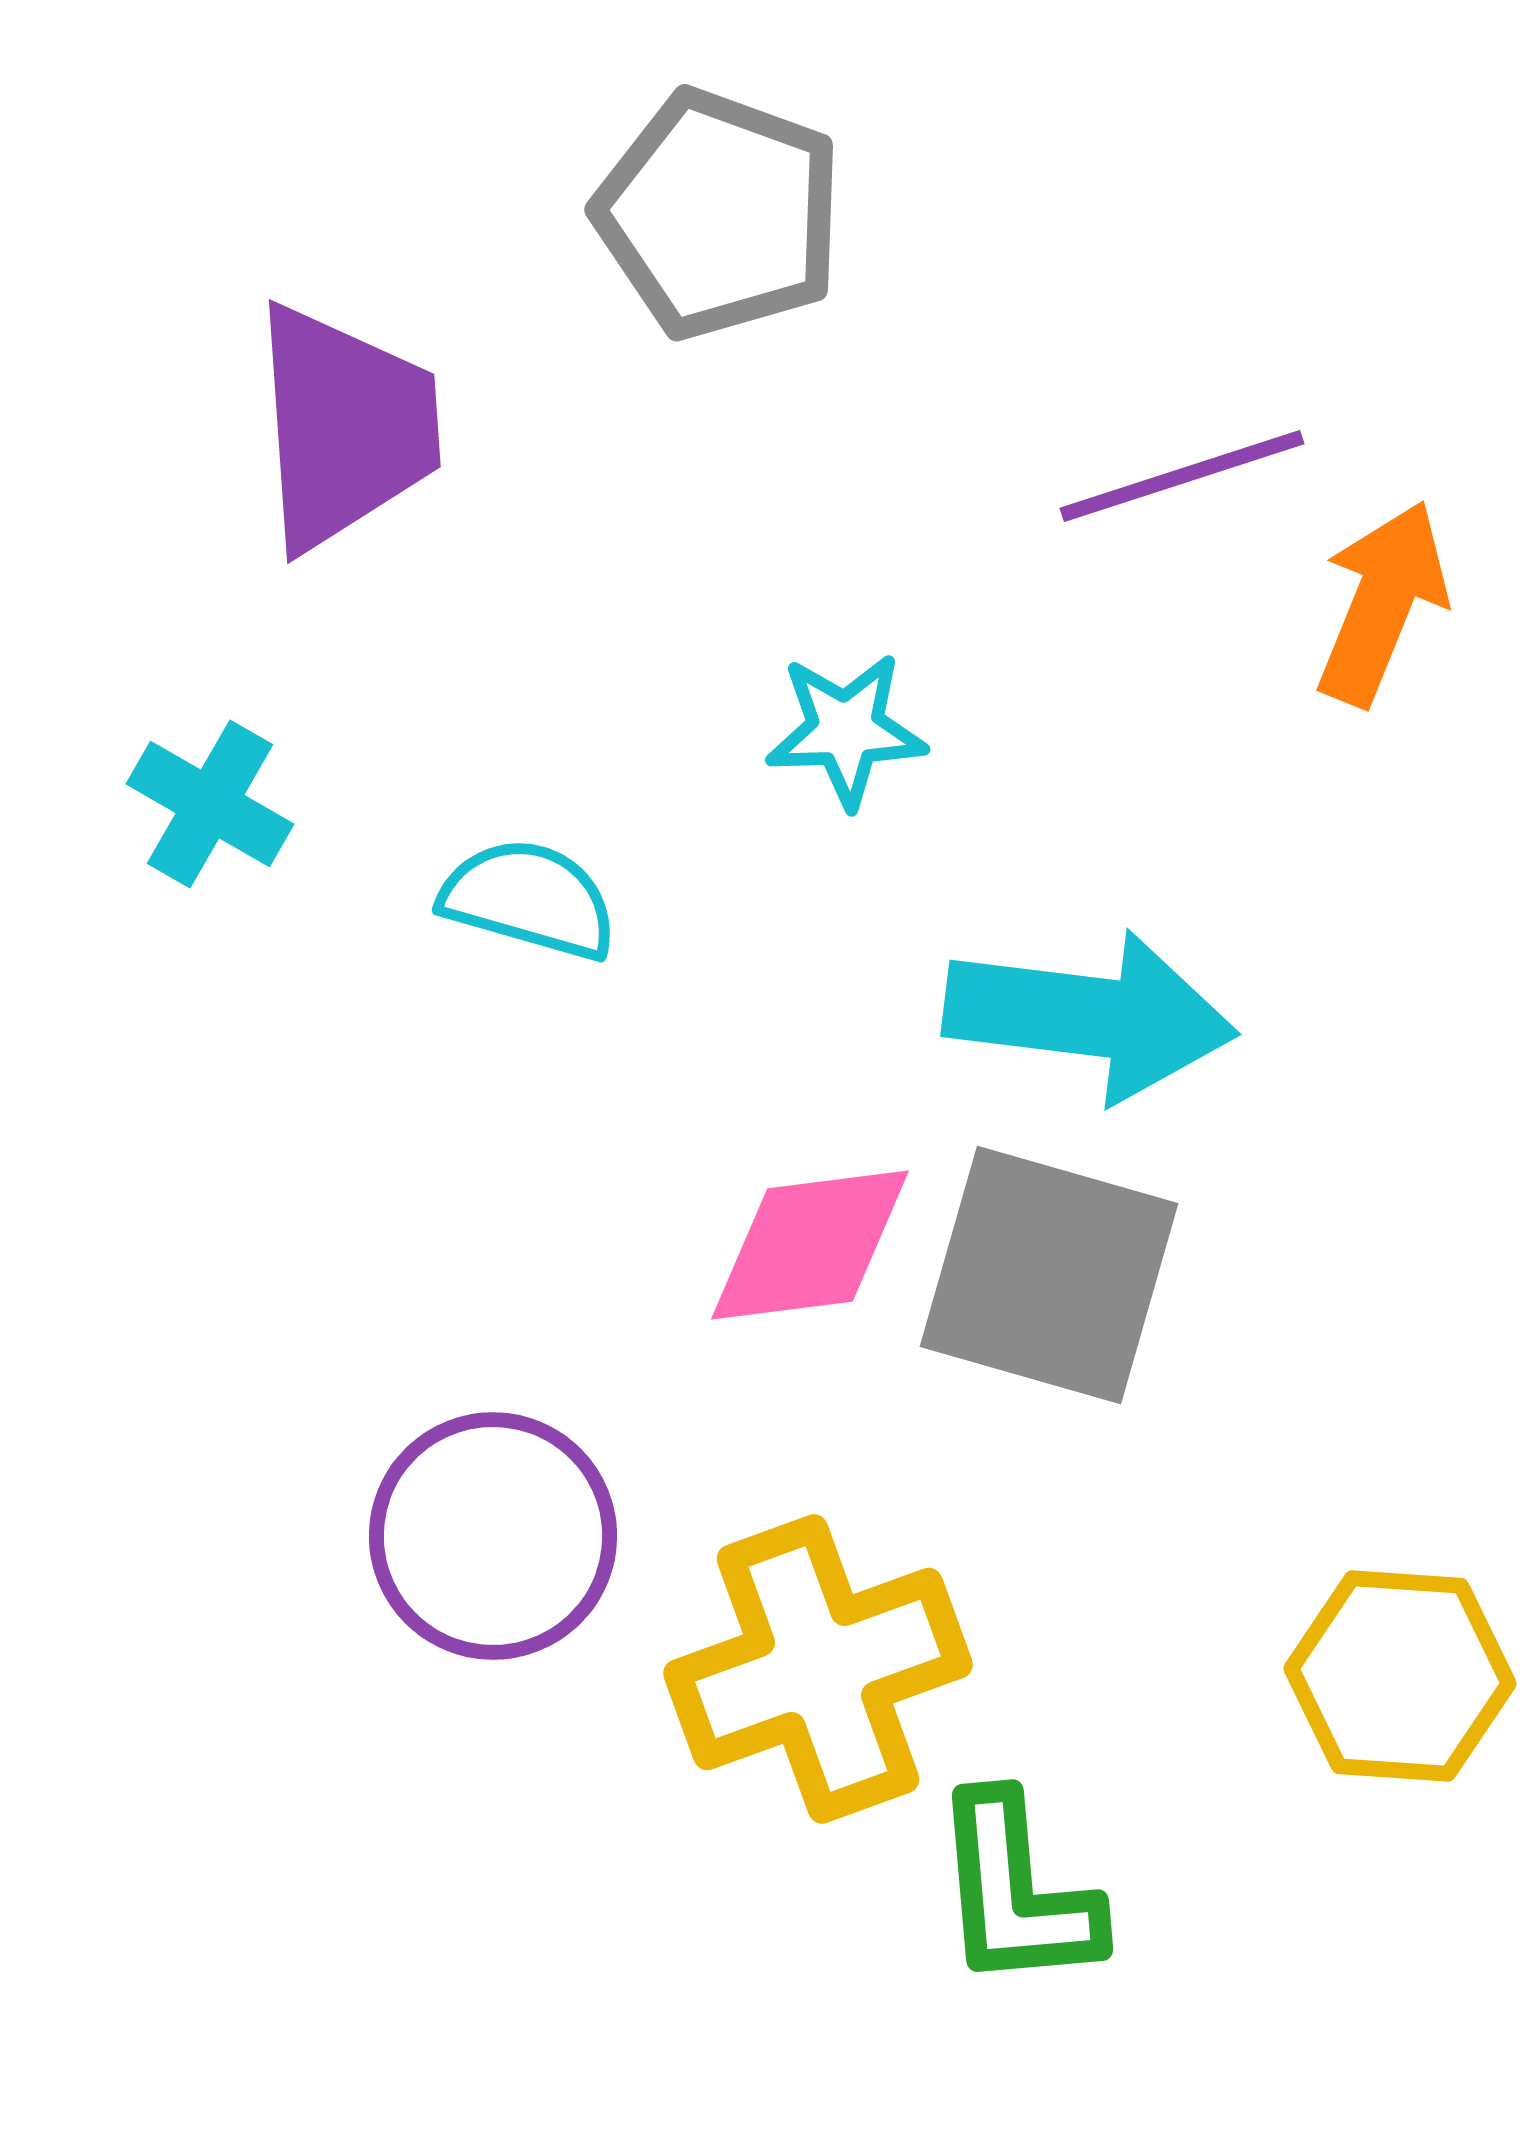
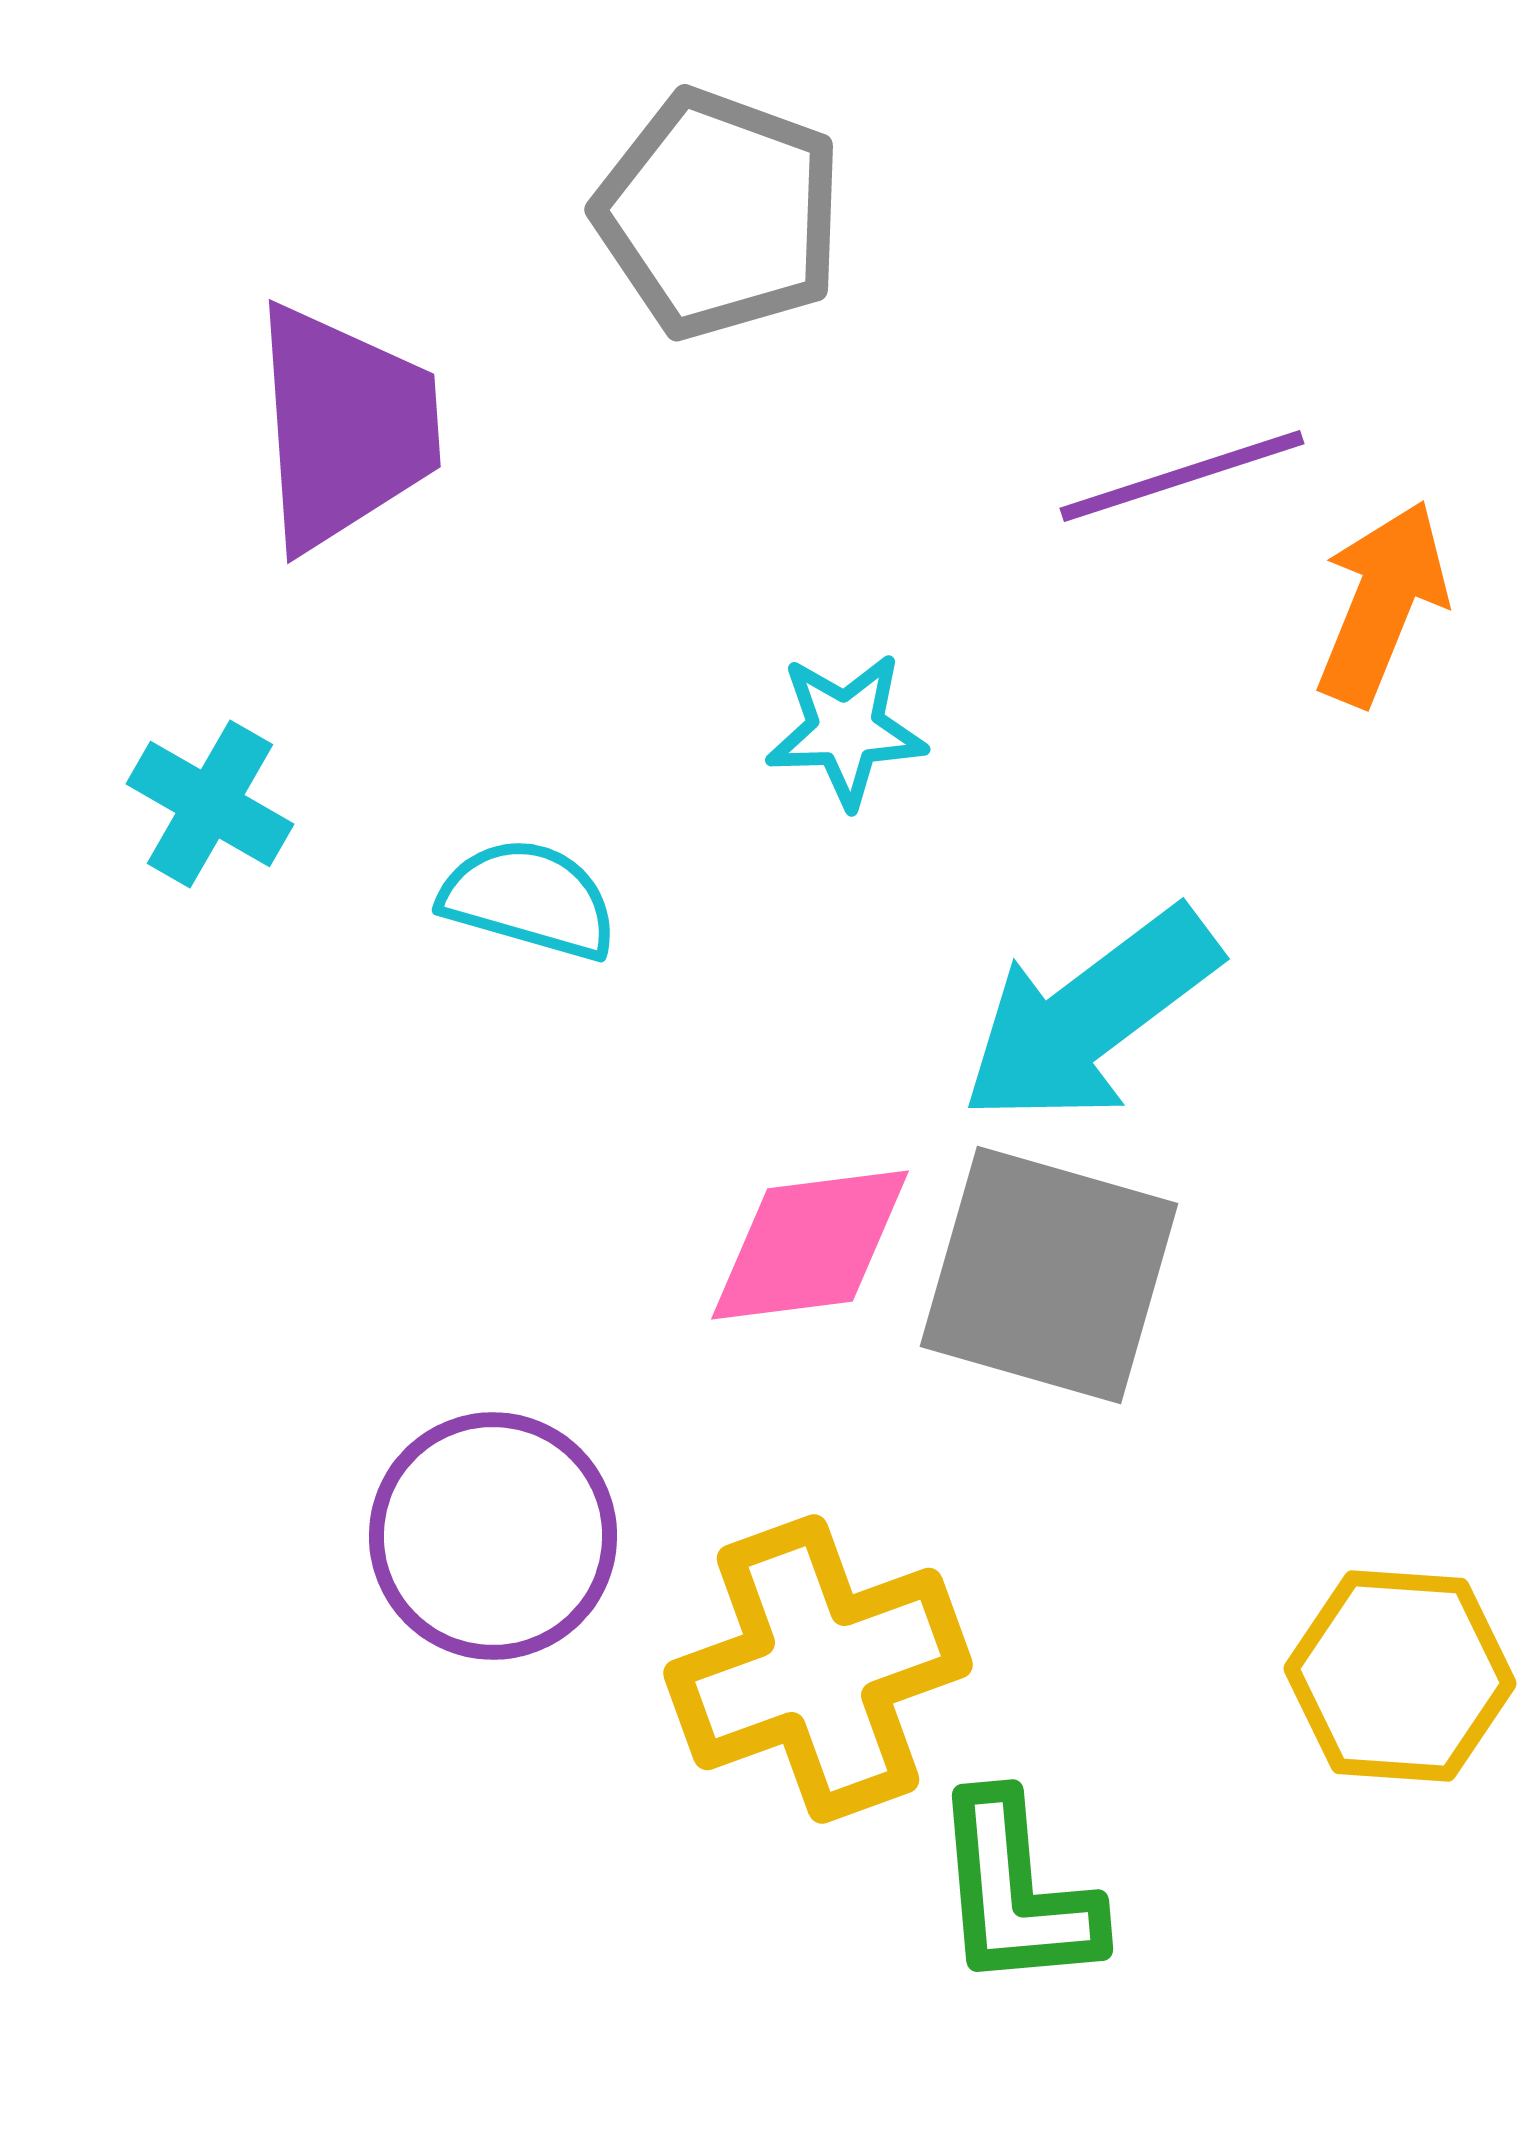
cyan arrow: rotated 136 degrees clockwise
